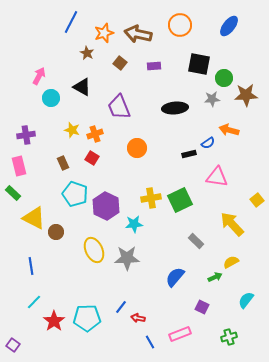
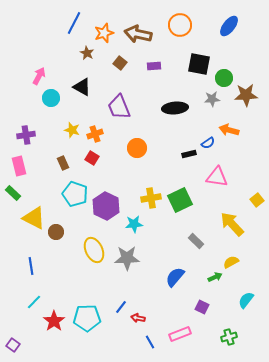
blue line at (71, 22): moved 3 px right, 1 px down
